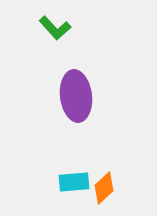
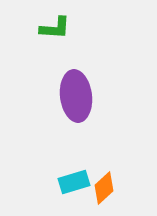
green L-shape: rotated 44 degrees counterclockwise
cyan rectangle: rotated 12 degrees counterclockwise
